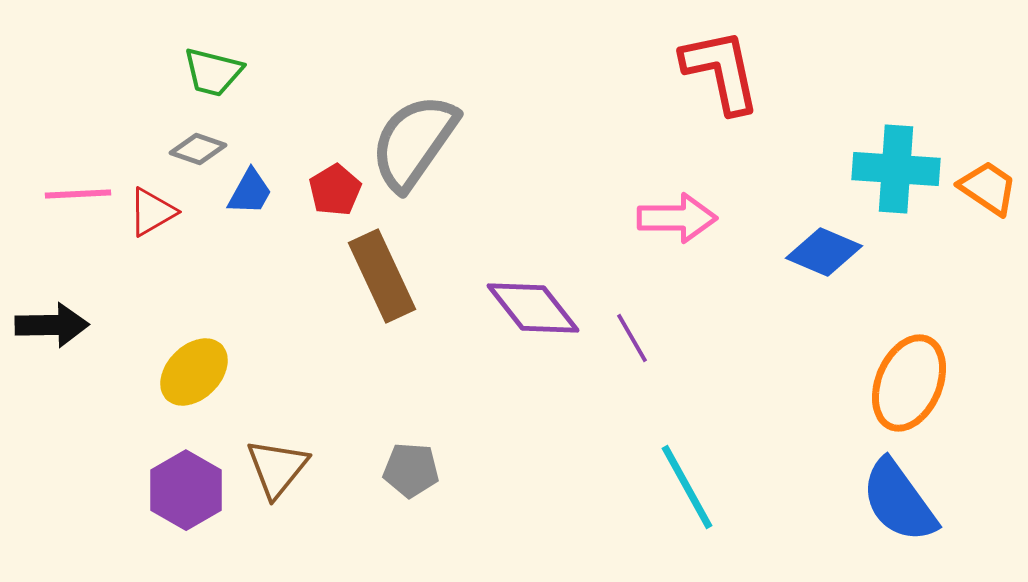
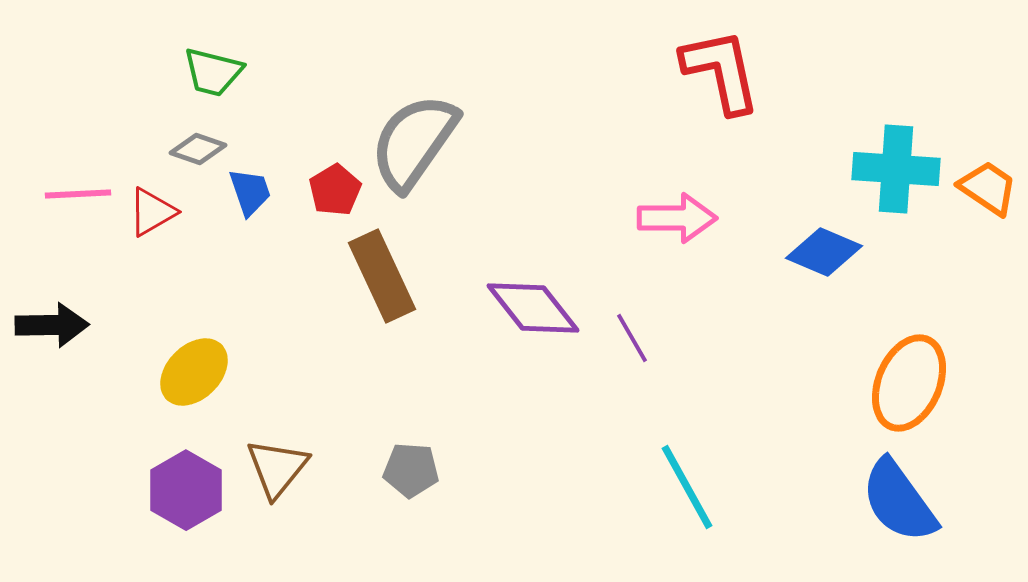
blue trapezoid: rotated 48 degrees counterclockwise
